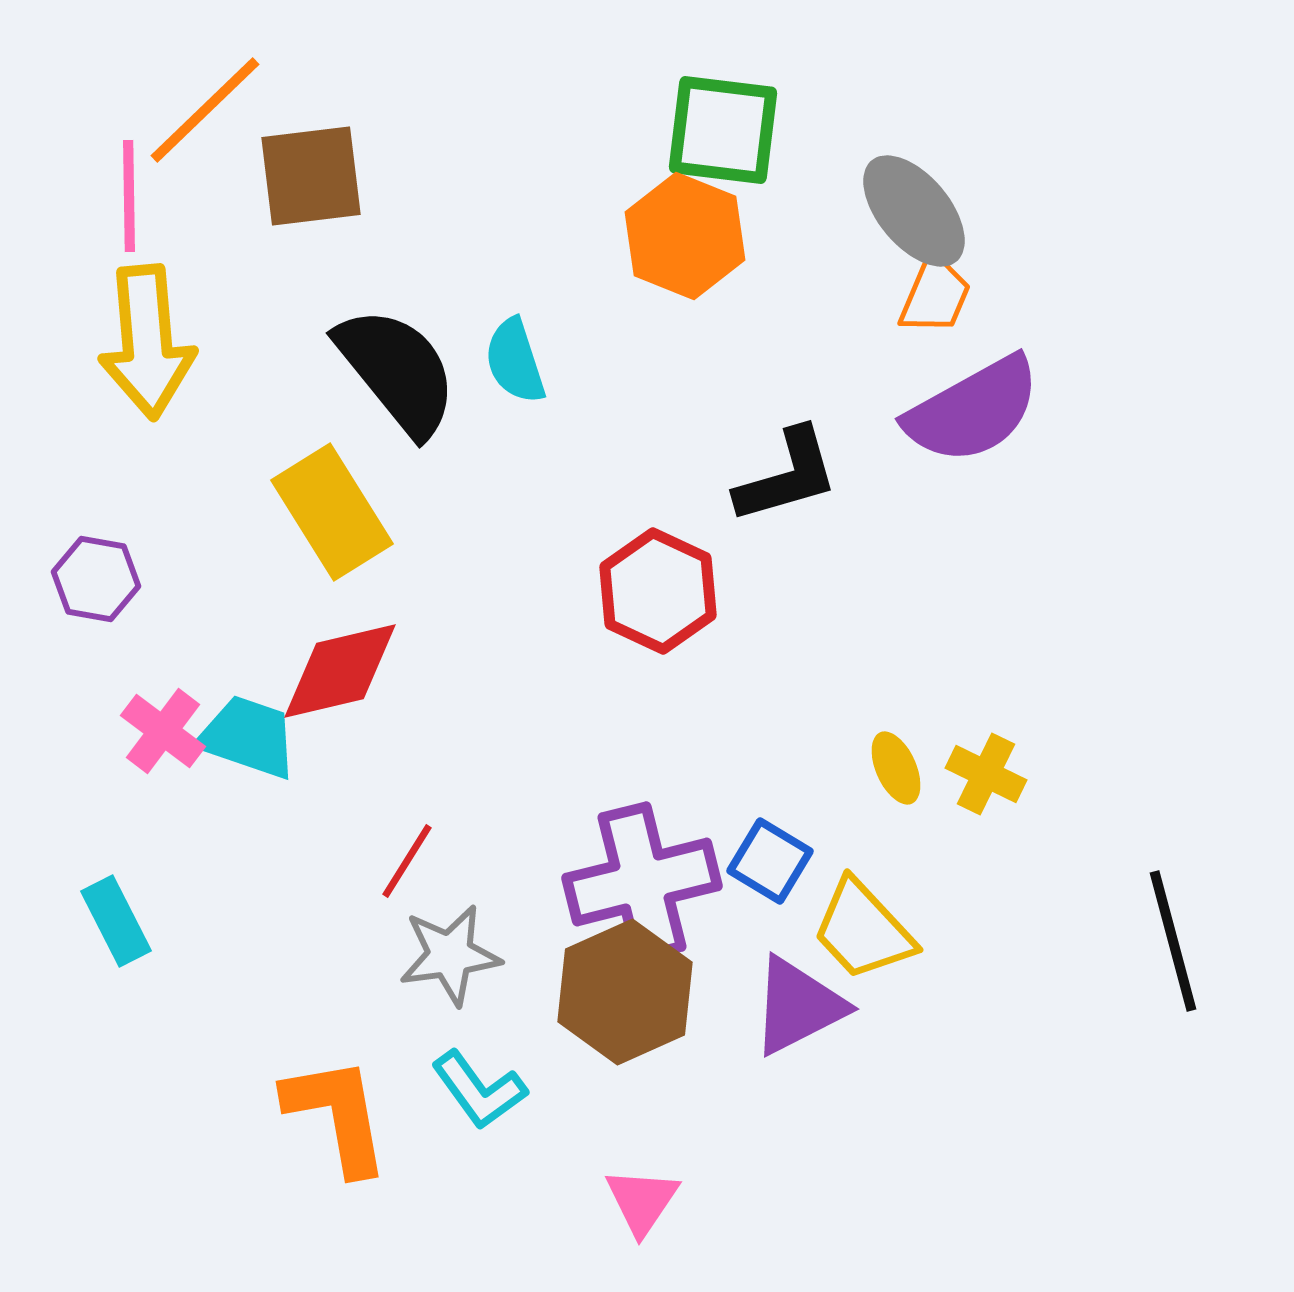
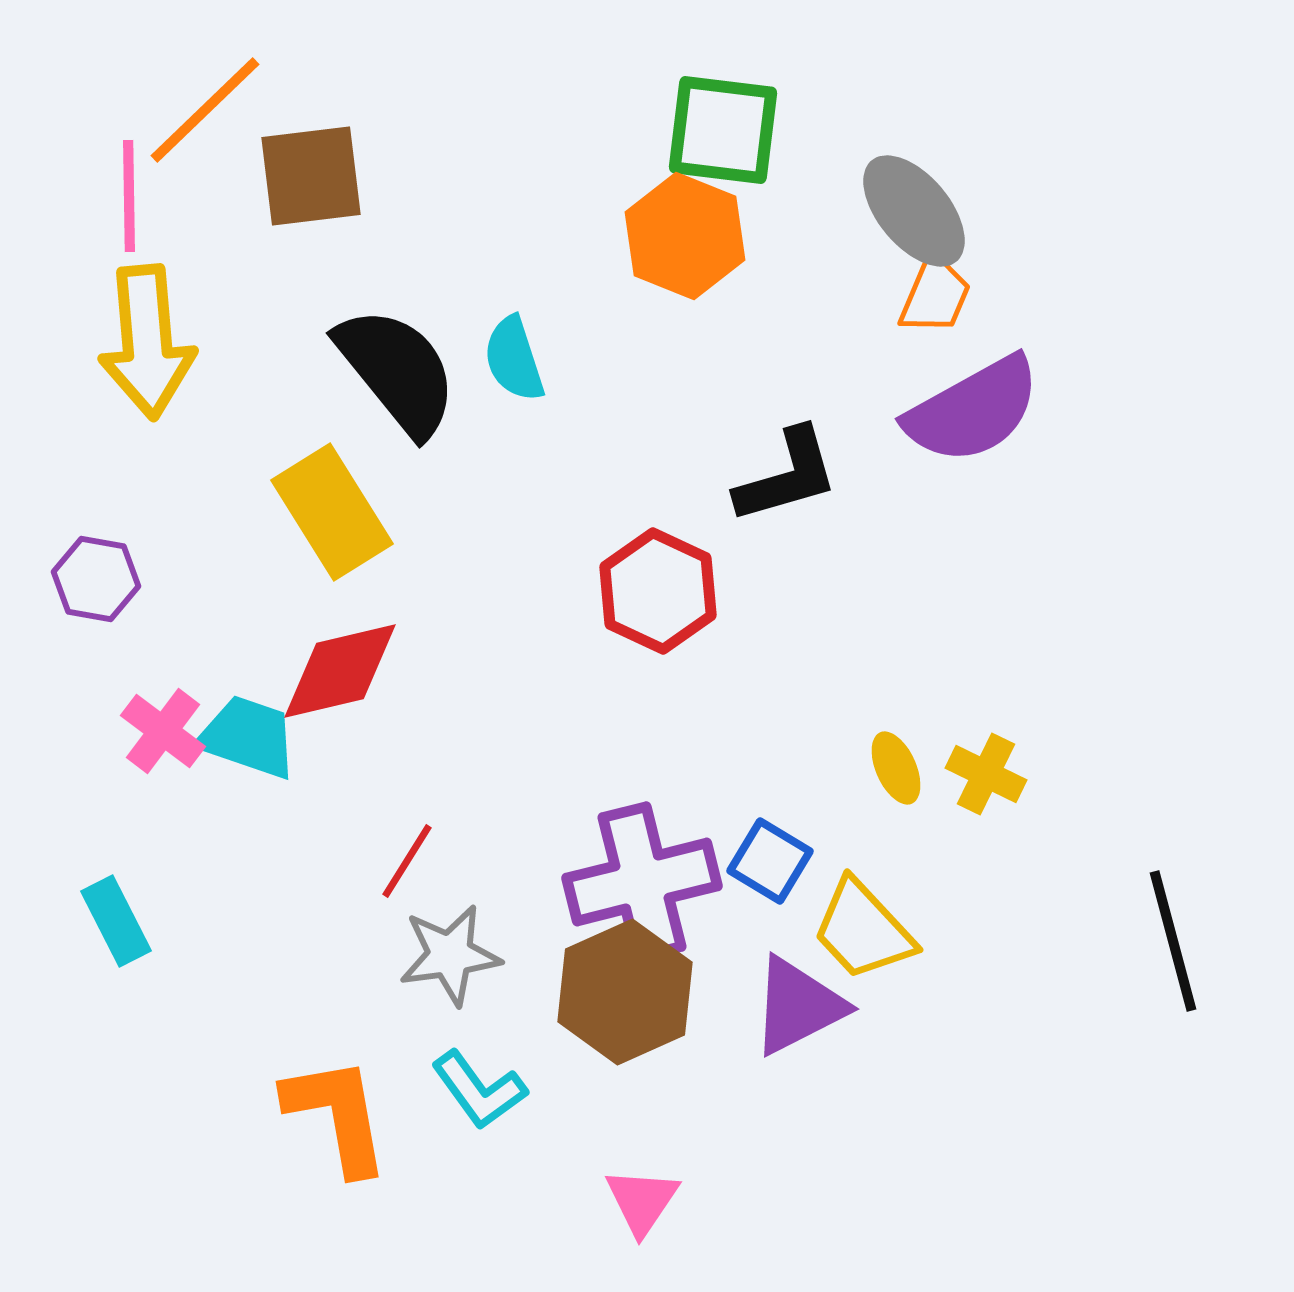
cyan semicircle: moved 1 px left, 2 px up
